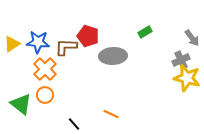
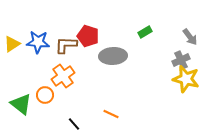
gray arrow: moved 2 px left, 1 px up
brown L-shape: moved 2 px up
orange cross: moved 18 px right, 7 px down; rotated 10 degrees clockwise
yellow star: moved 1 px left, 1 px down
